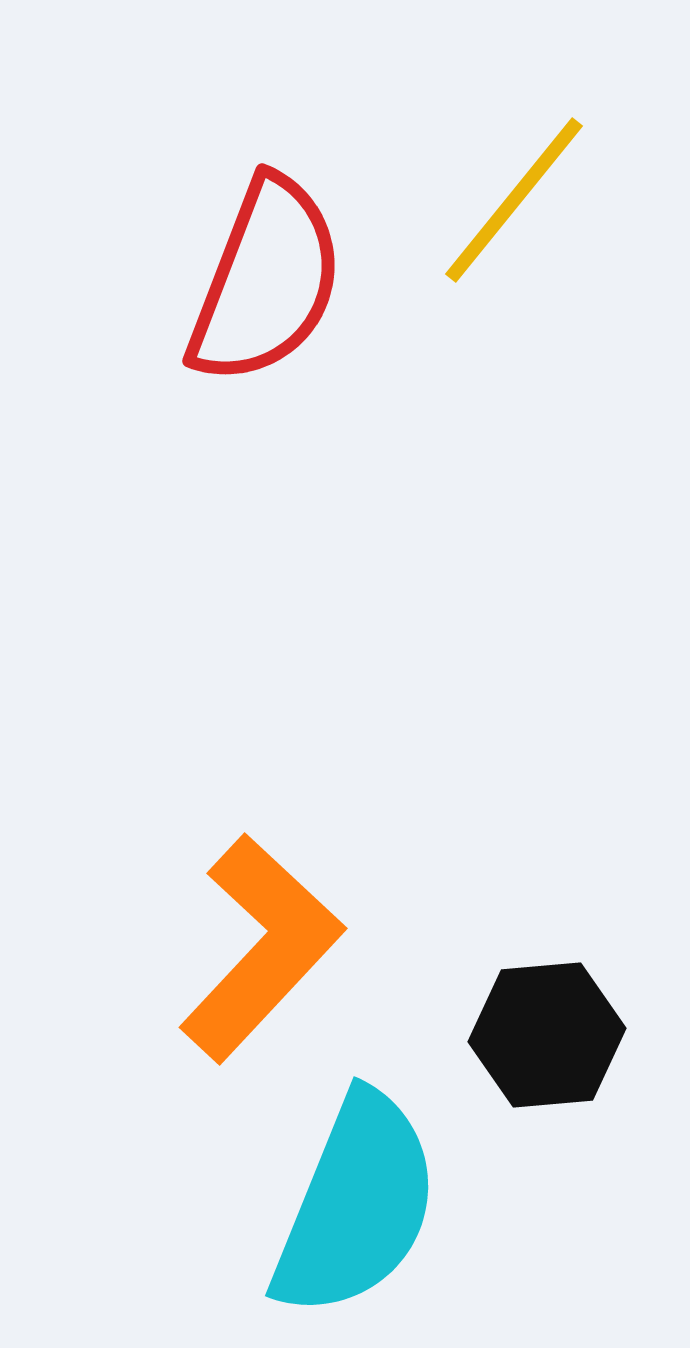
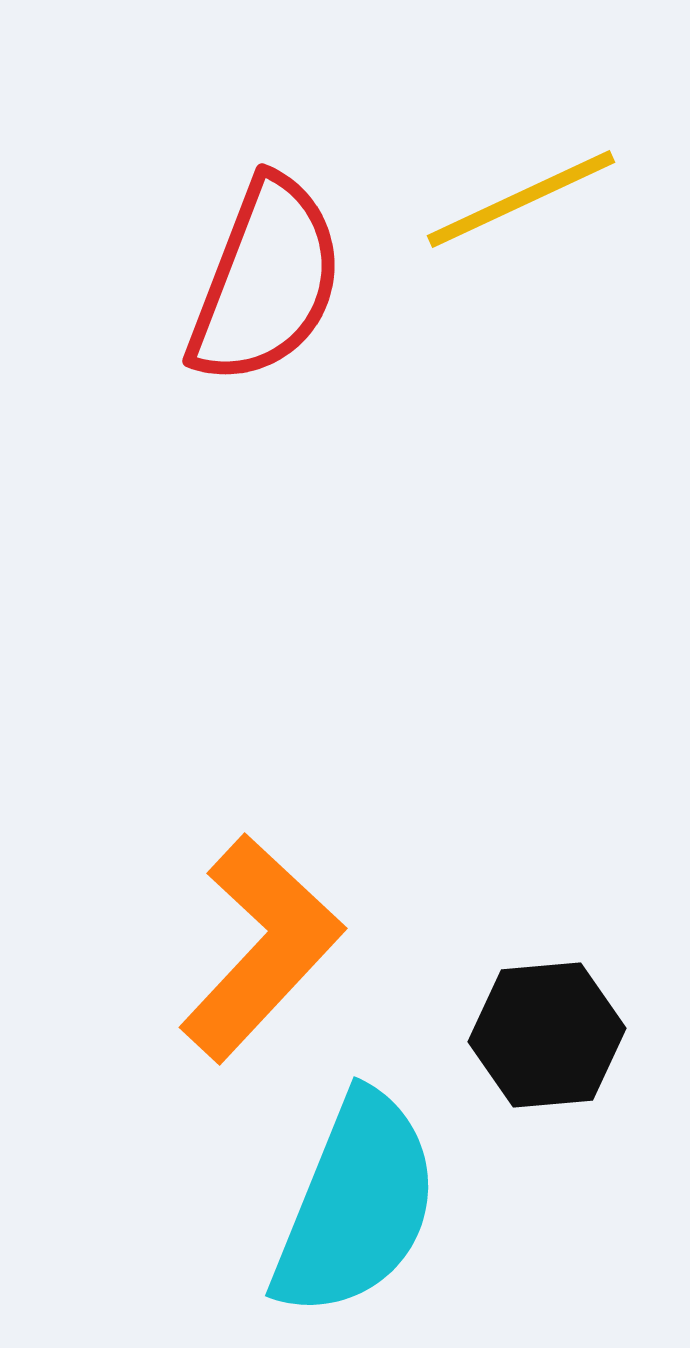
yellow line: moved 7 px right, 1 px up; rotated 26 degrees clockwise
